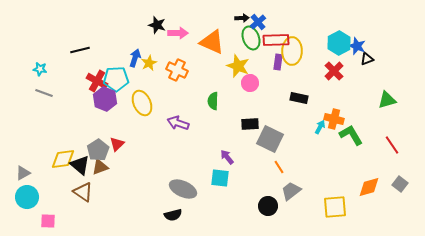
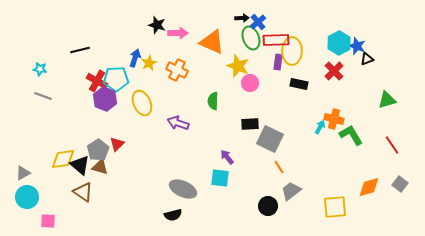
gray line at (44, 93): moved 1 px left, 3 px down
black rectangle at (299, 98): moved 14 px up
brown triangle at (100, 167): rotated 36 degrees clockwise
